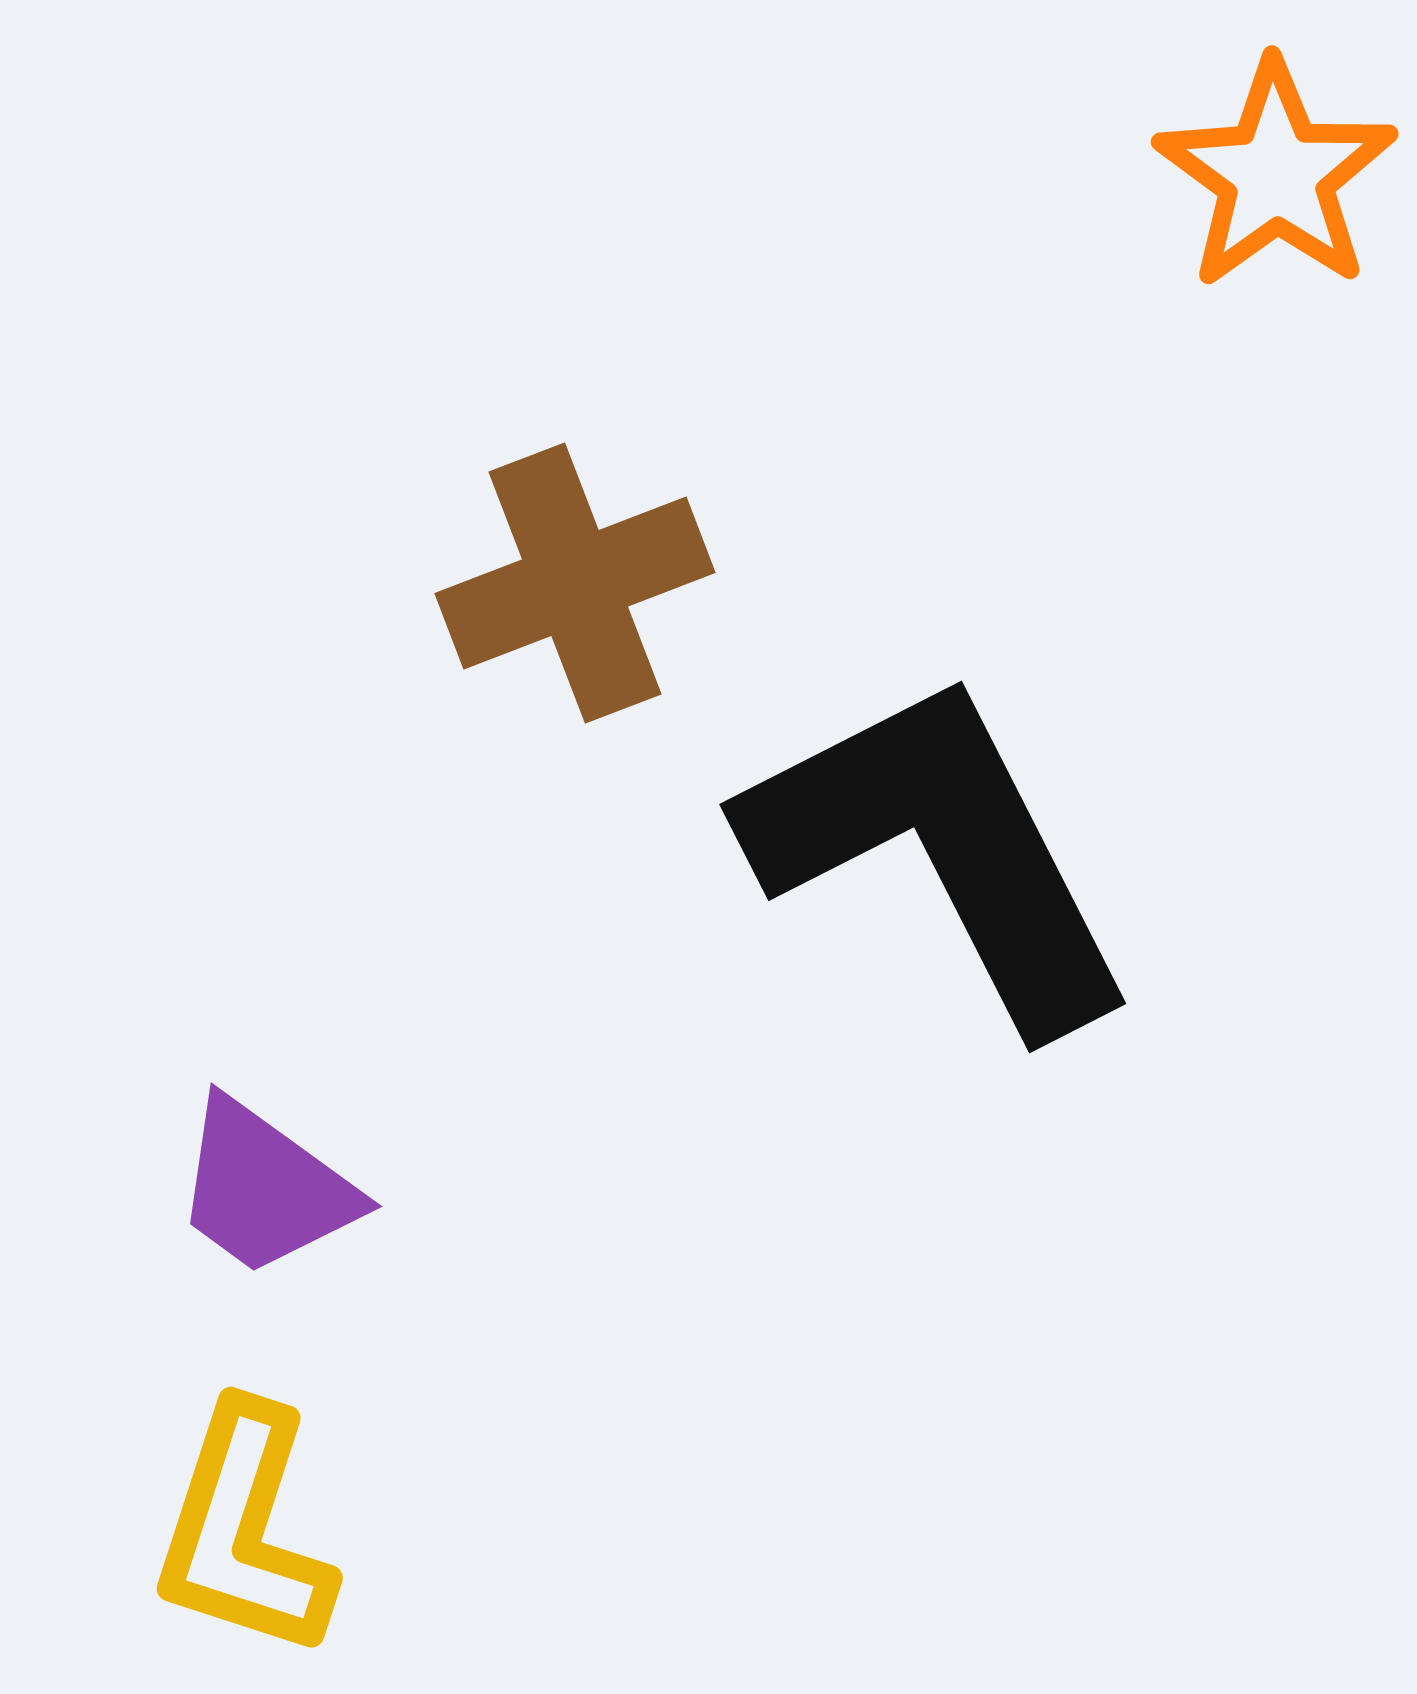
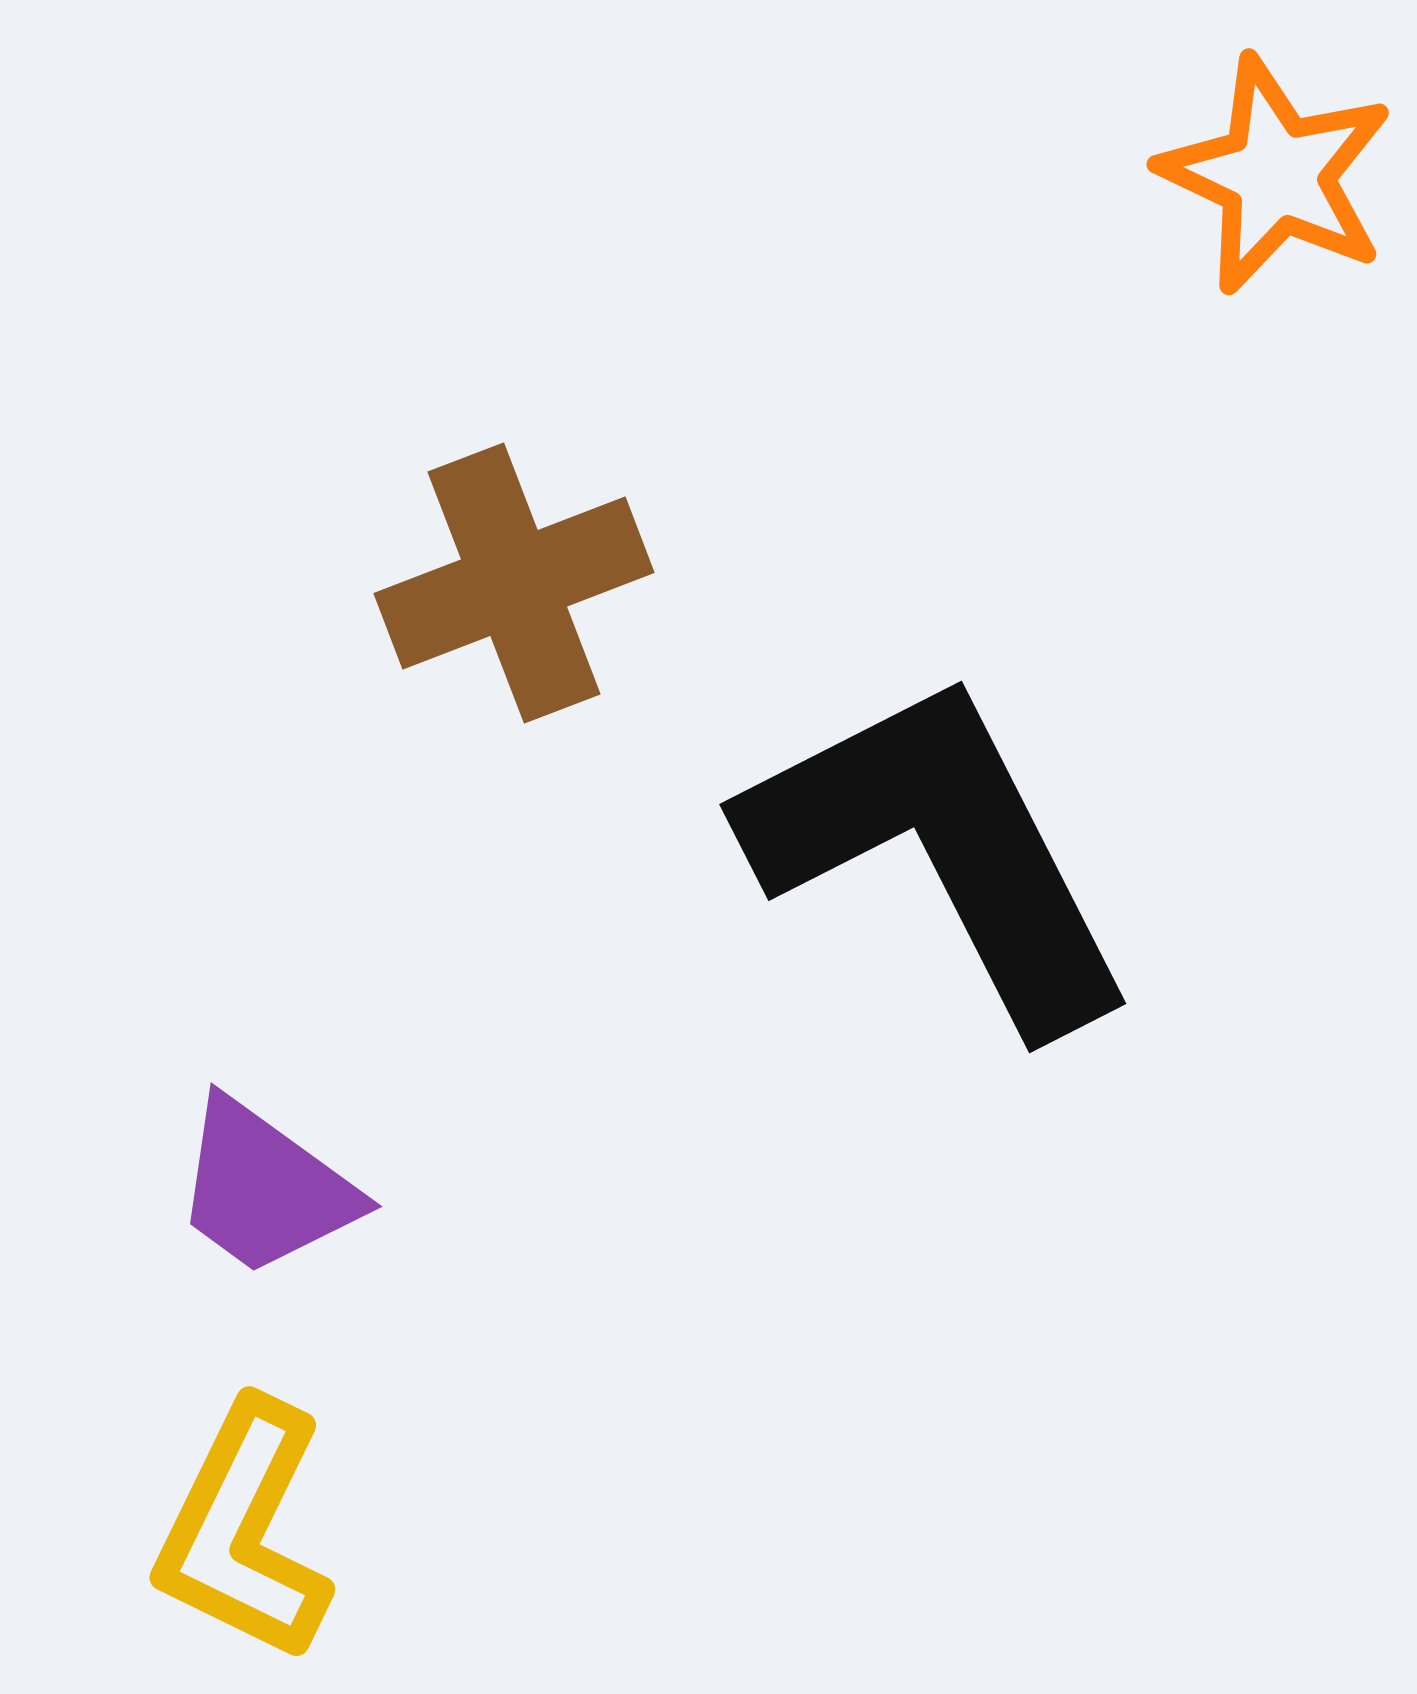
orange star: rotated 11 degrees counterclockwise
brown cross: moved 61 px left
yellow L-shape: rotated 8 degrees clockwise
